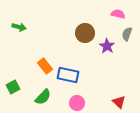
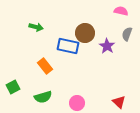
pink semicircle: moved 3 px right, 3 px up
green arrow: moved 17 px right
blue rectangle: moved 29 px up
green semicircle: rotated 30 degrees clockwise
